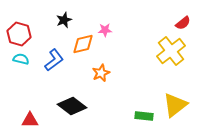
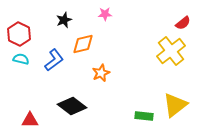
pink star: moved 16 px up
red hexagon: rotated 10 degrees clockwise
